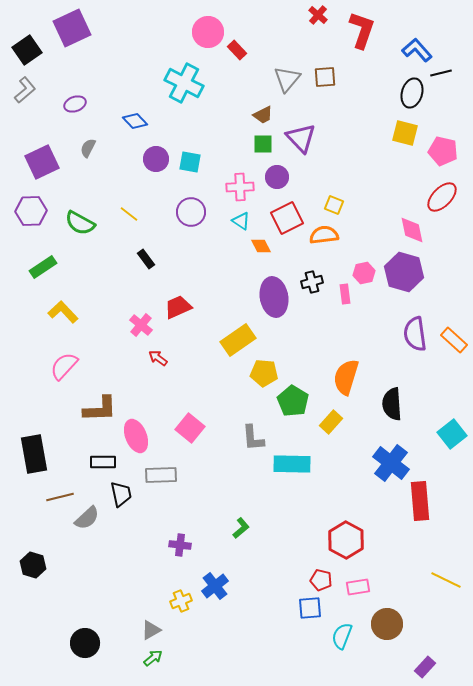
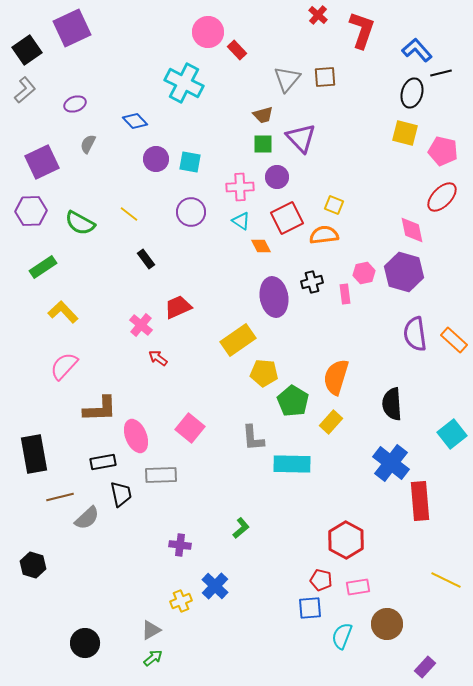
brown trapezoid at (263, 115): rotated 10 degrees clockwise
gray semicircle at (88, 148): moved 4 px up
orange semicircle at (346, 377): moved 10 px left
black rectangle at (103, 462): rotated 10 degrees counterclockwise
blue cross at (215, 586): rotated 8 degrees counterclockwise
